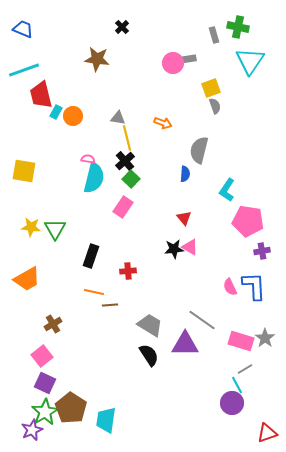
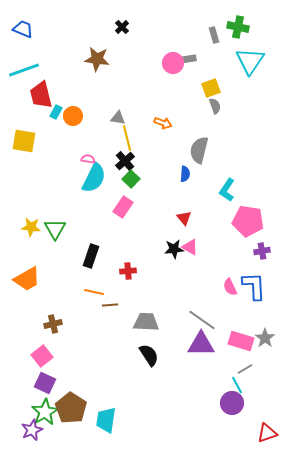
yellow square at (24, 171): moved 30 px up
cyan semicircle at (94, 178): rotated 12 degrees clockwise
brown cross at (53, 324): rotated 18 degrees clockwise
gray trapezoid at (150, 325): moved 4 px left, 3 px up; rotated 28 degrees counterclockwise
purple triangle at (185, 344): moved 16 px right
